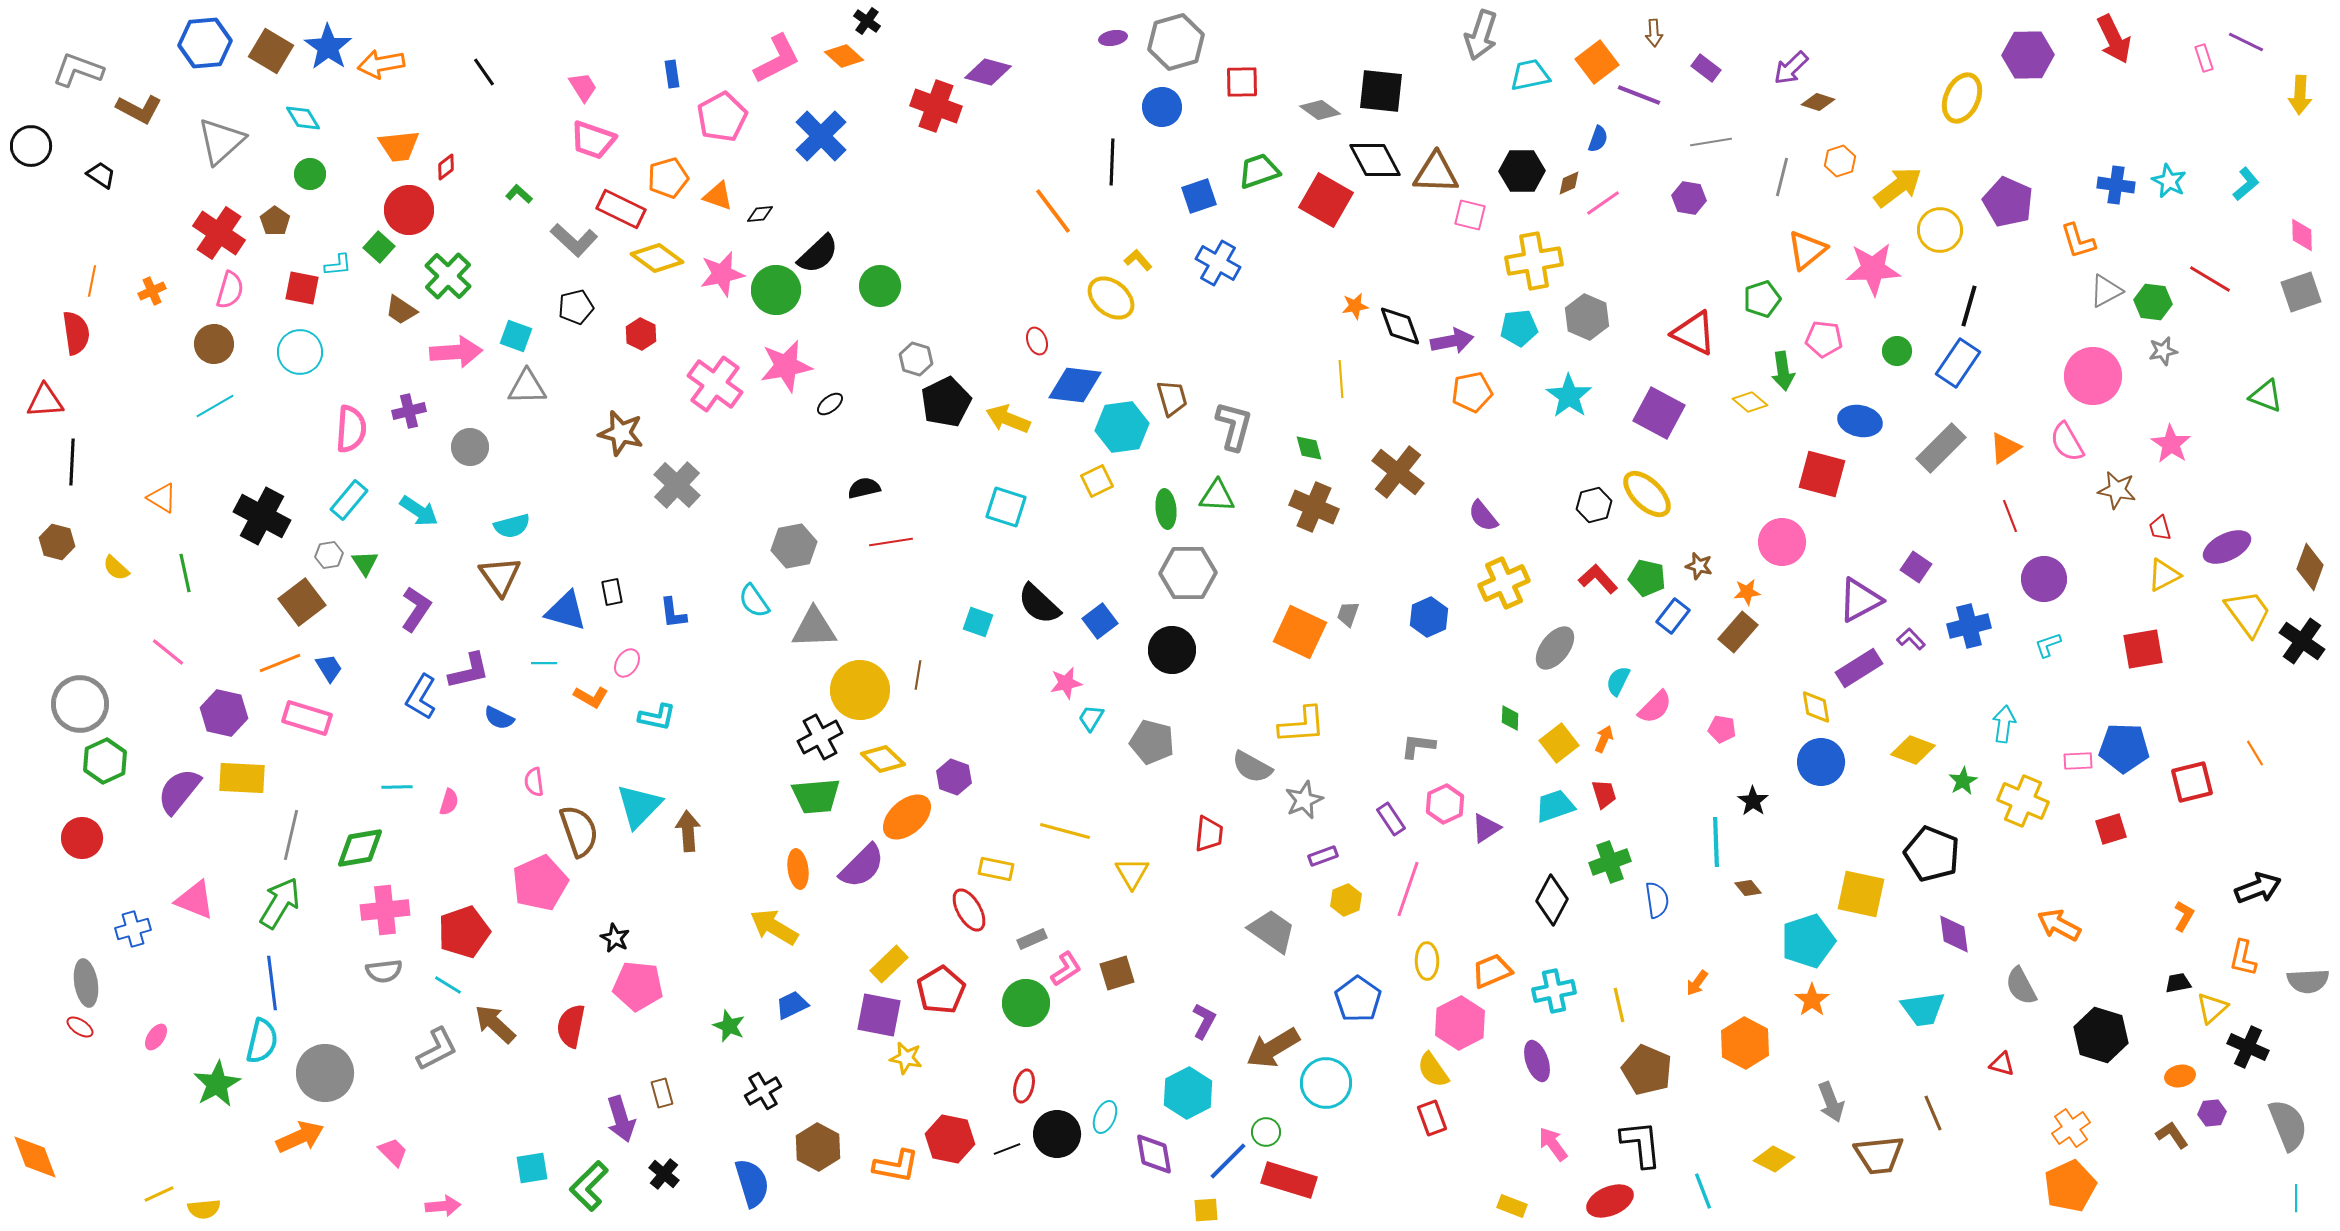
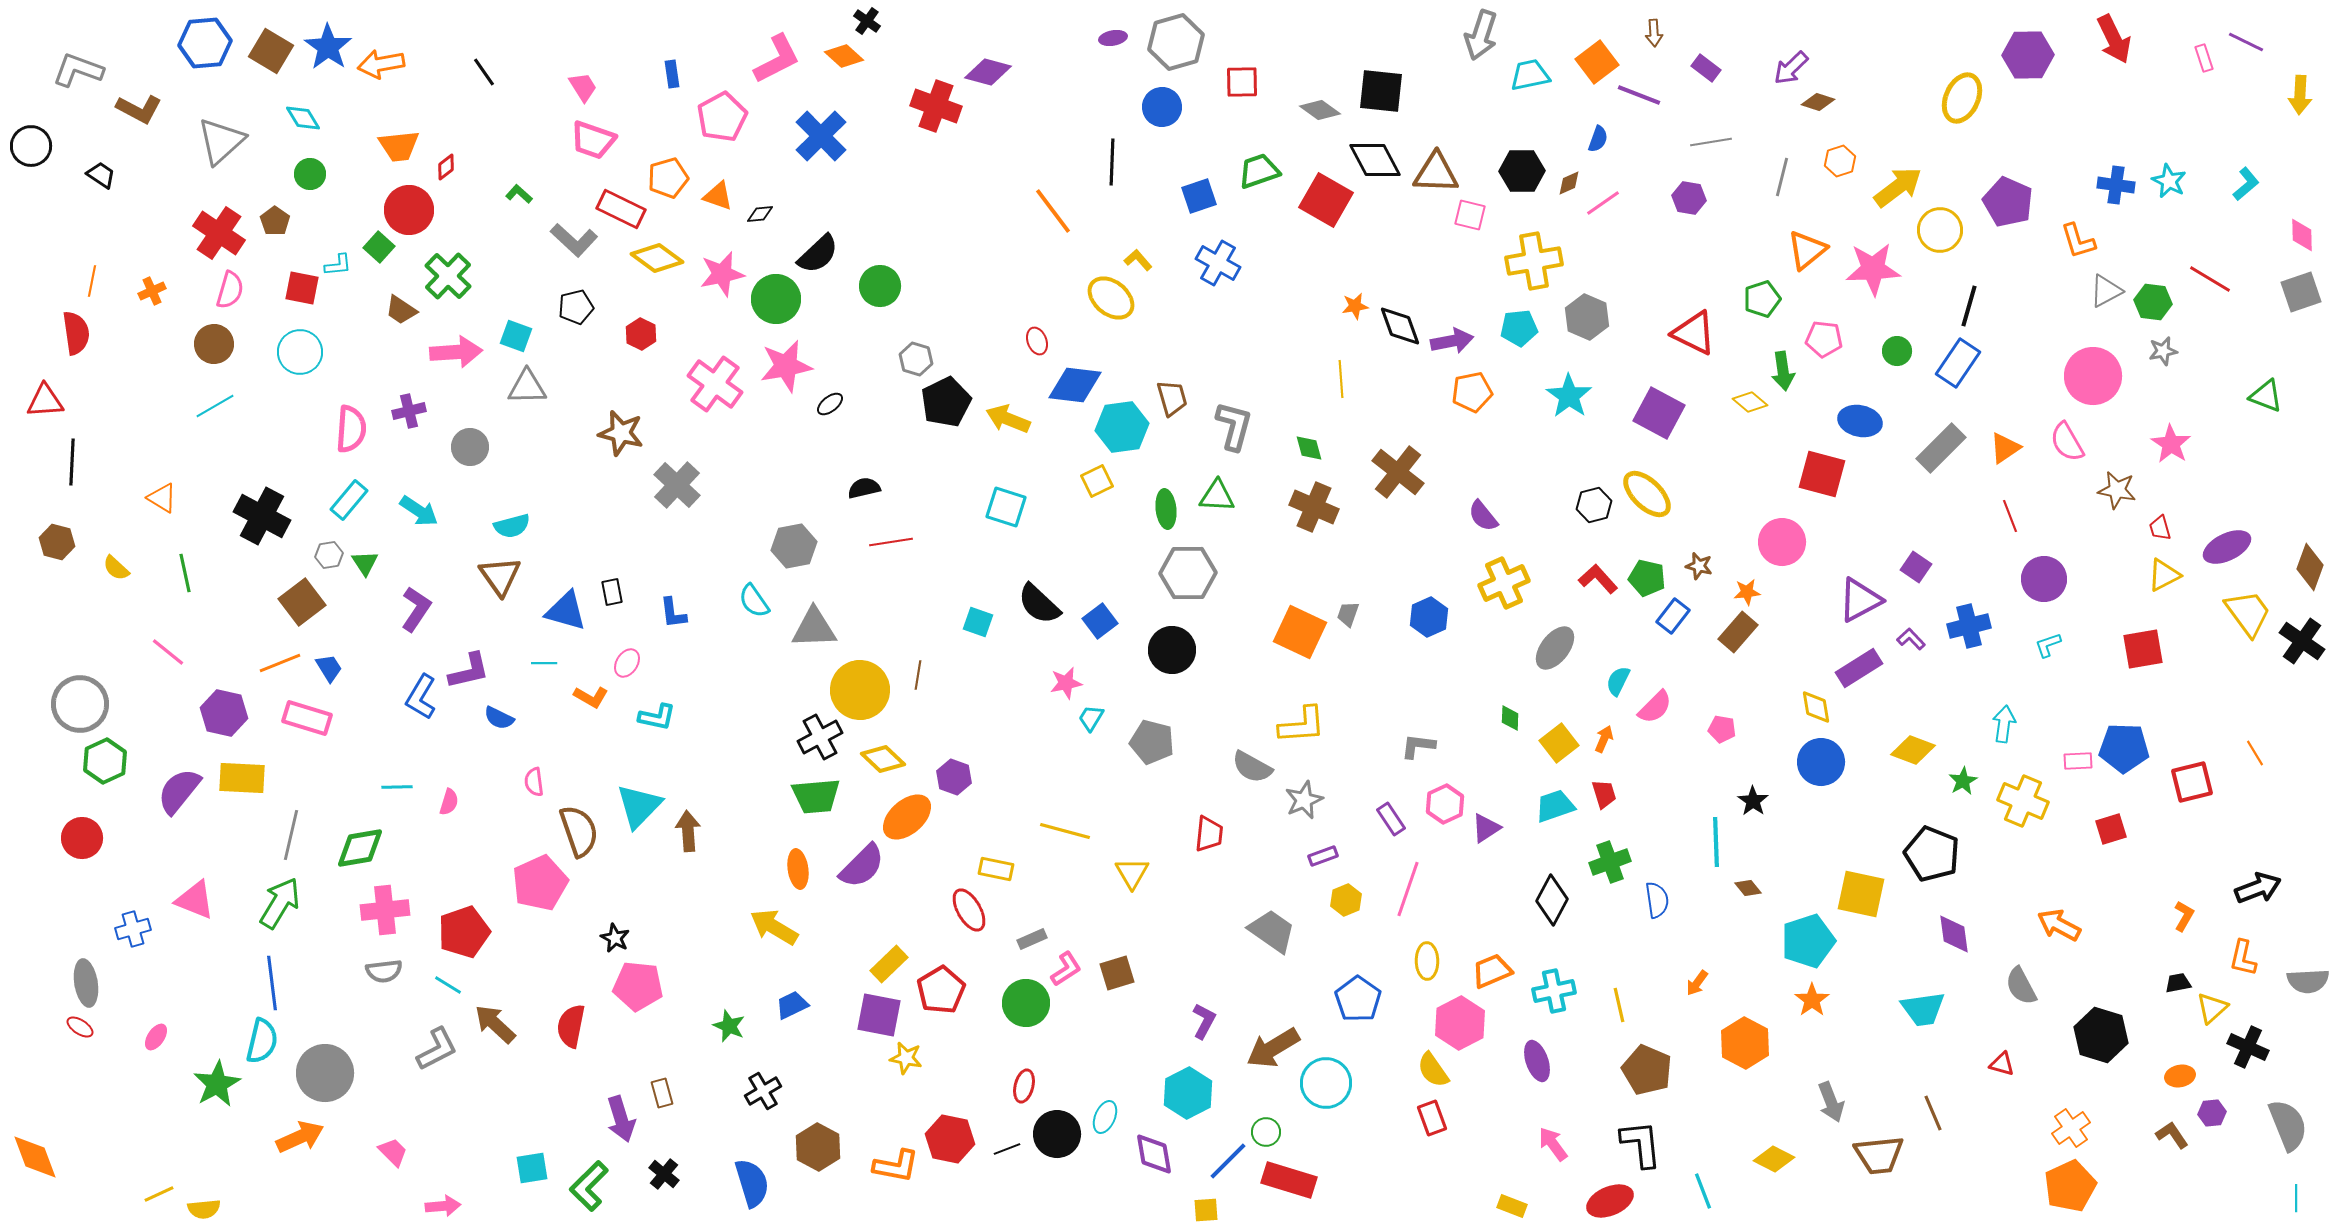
green circle at (776, 290): moved 9 px down
